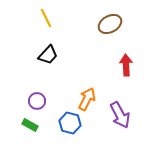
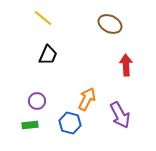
yellow line: moved 3 px left; rotated 24 degrees counterclockwise
brown ellipse: rotated 55 degrees clockwise
black trapezoid: rotated 20 degrees counterclockwise
green rectangle: rotated 35 degrees counterclockwise
